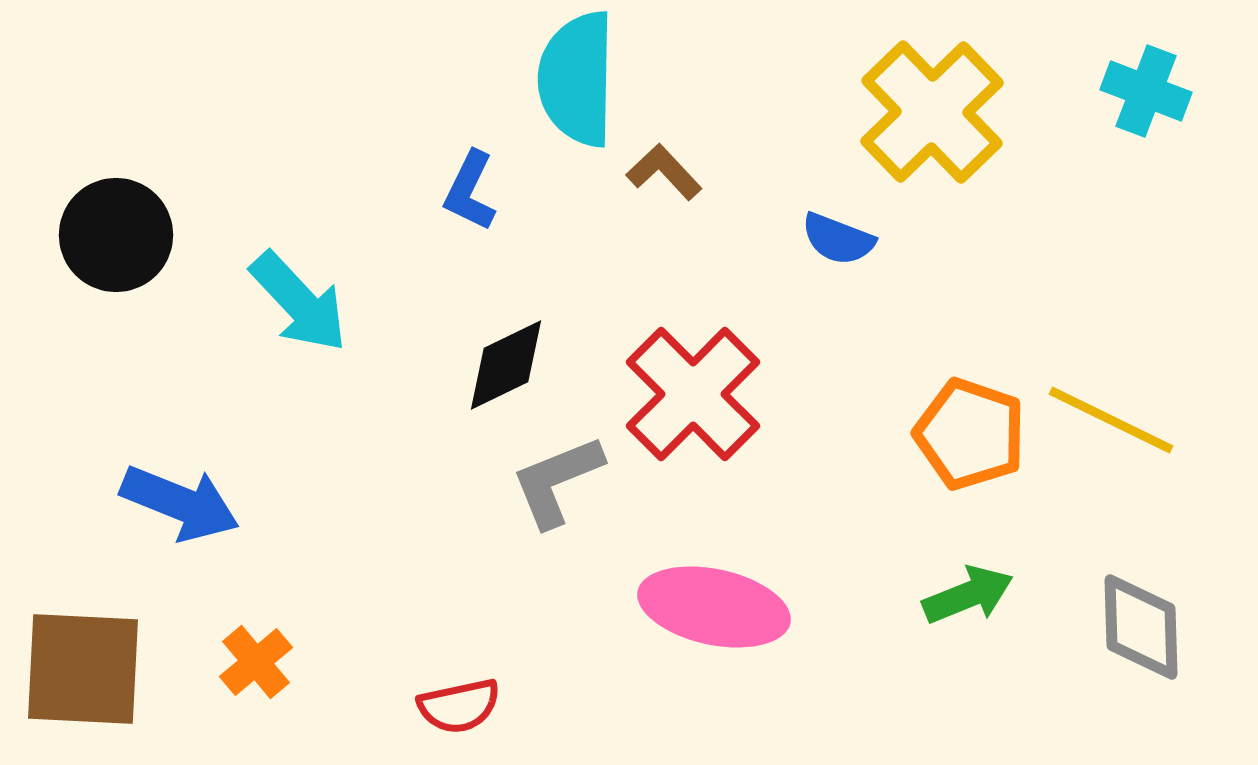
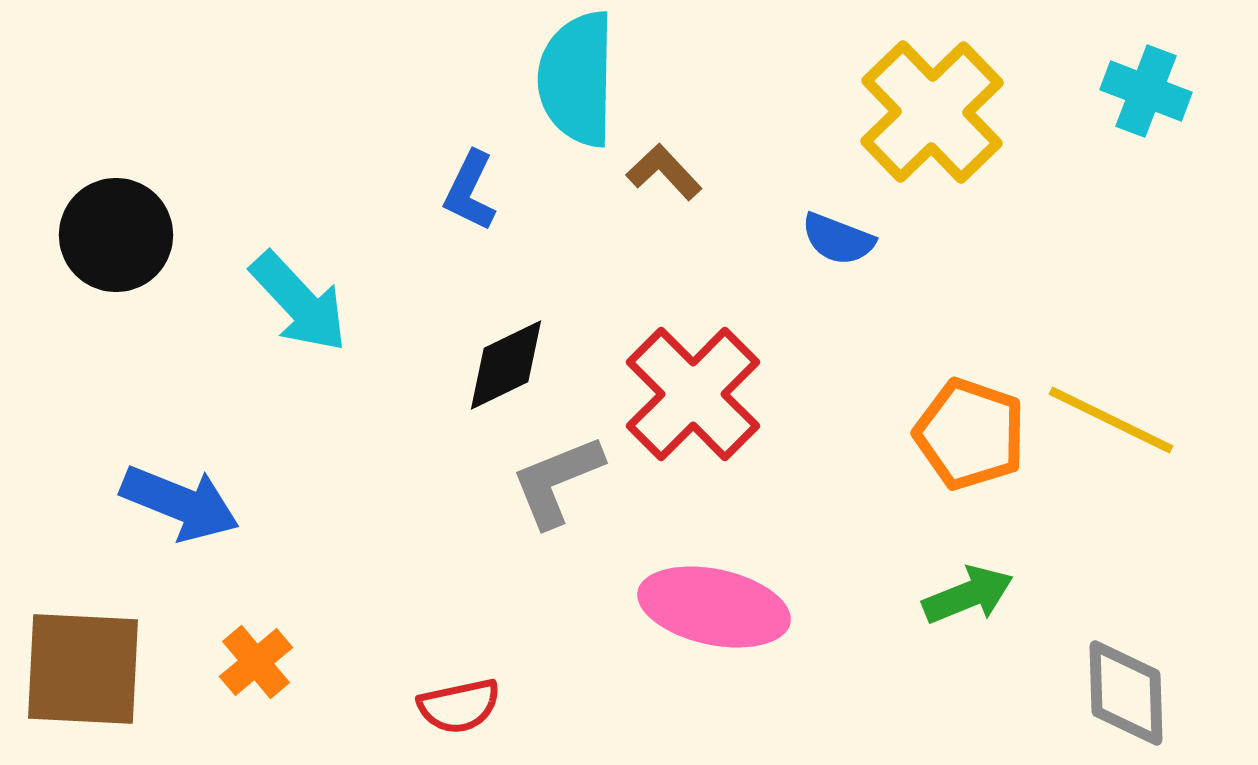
gray diamond: moved 15 px left, 66 px down
